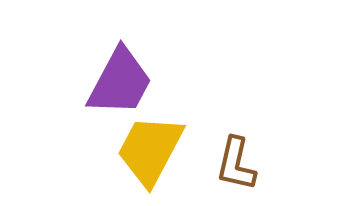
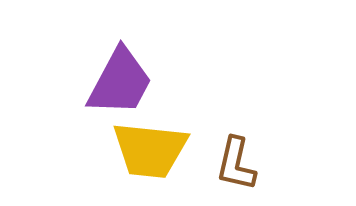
yellow trapezoid: rotated 112 degrees counterclockwise
